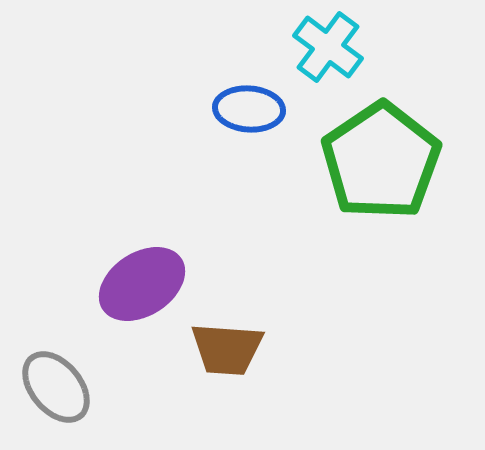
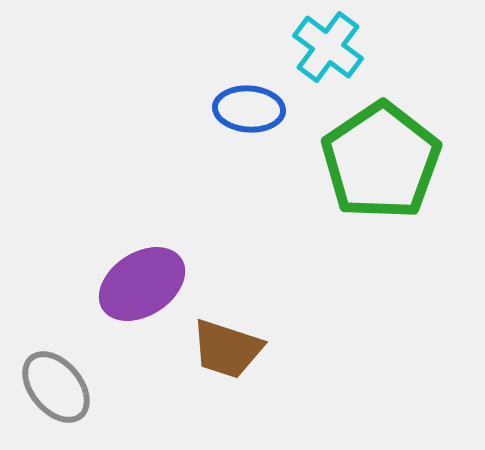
brown trapezoid: rotated 14 degrees clockwise
